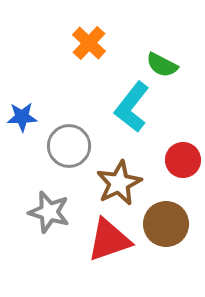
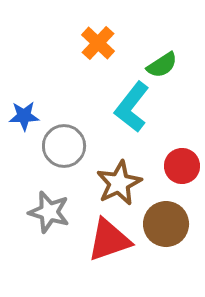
orange cross: moved 9 px right
green semicircle: rotated 60 degrees counterclockwise
blue star: moved 2 px right, 1 px up
gray circle: moved 5 px left
red circle: moved 1 px left, 6 px down
